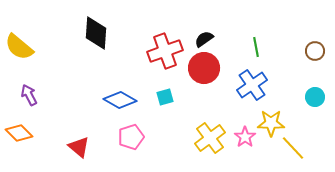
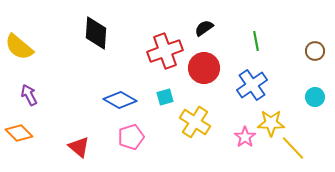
black semicircle: moved 11 px up
green line: moved 6 px up
yellow cross: moved 15 px left, 16 px up; rotated 20 degrees counterclockwise
